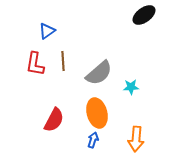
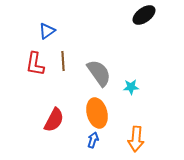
gray semicircle: rotated 84 degrees counterclockwise
